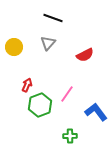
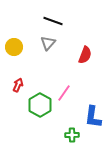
black line: moved 3 px down
red semicircle: rotated 42 degrees counterclockwise
red arrow: moved 9 px left
pink line: moved 3 px left, 1 px up
green hexagon: rotated 10 degrees counterclockwise
blue L-shape: moved 3 px left, 5 px down; rotated 135 degrees counterclockwise
green cross: moved 2 px right, 1 px up
